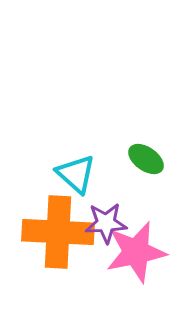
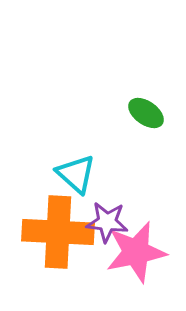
green ellipse: moved 46 px up
purple star: moved 1 px right, 1 px up; rotated 9 degrees clockwise
